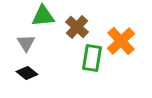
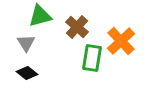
green triangle: moved 3 px left; rotated 10 degrees counterclockwise
